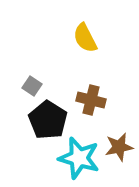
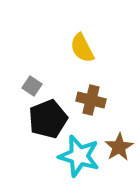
yellow semicircle: moved 3 px left, 10 px down
black pentagon: moved 1 px up; rotated 18 degrees clockwise
brown star: rotated 20 degrees counterclockwise
cyan star: moved 2 px up
